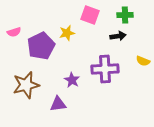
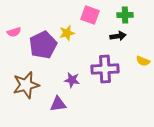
purple pentagon: moved 2 px right, 1 px up
purple star: rotated 21 degrees counterclockwise
